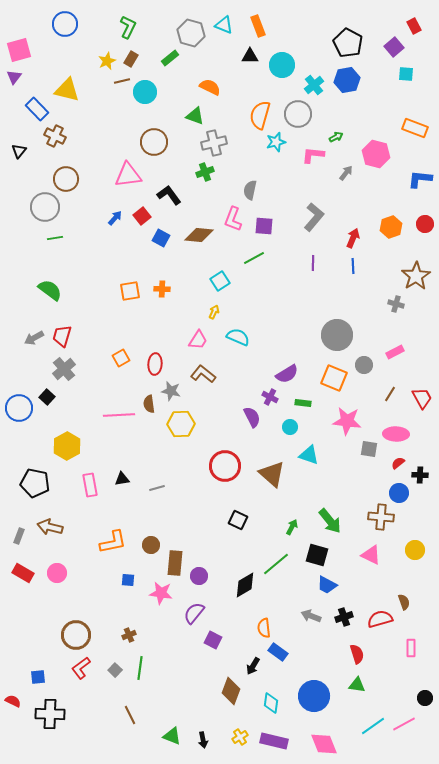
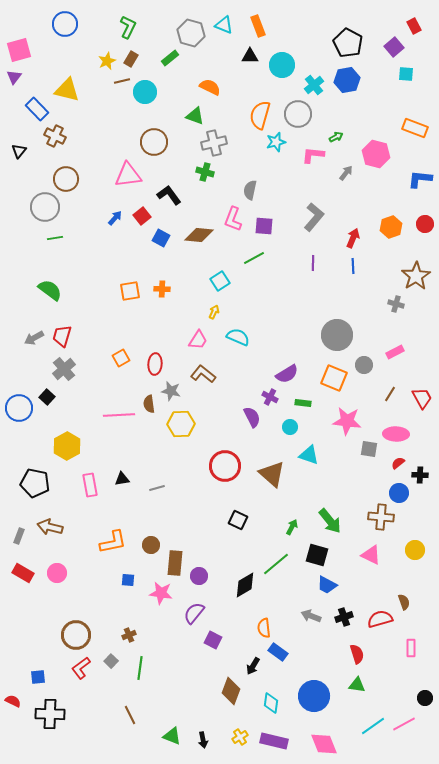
green cross at (205, 172): rotated 36 degrees clockwise
gray square at (115, 670): moved 4 px left, 9 px up
